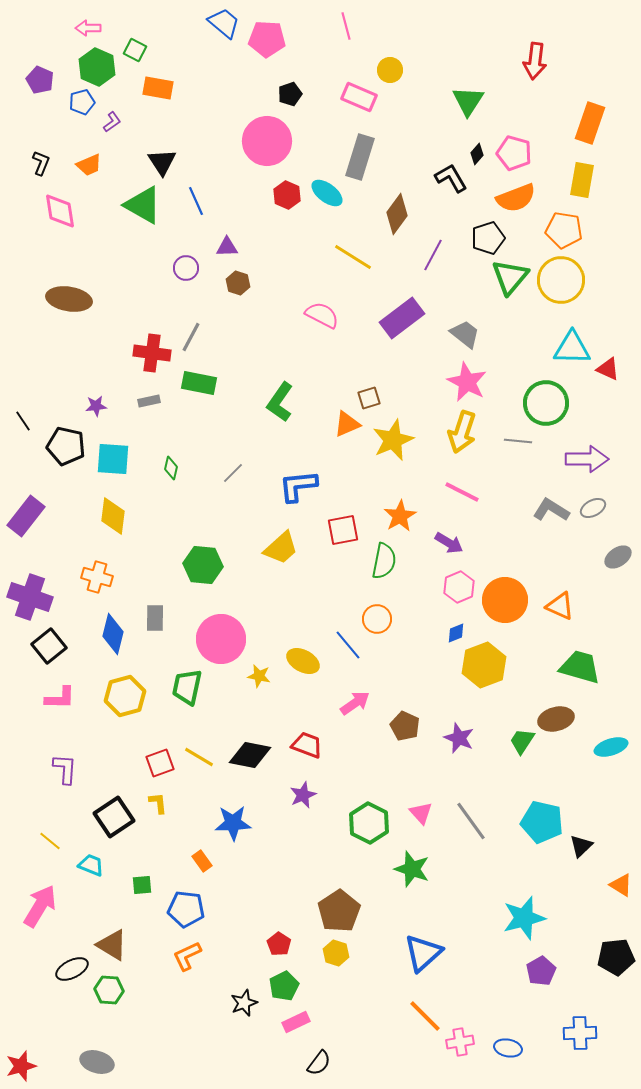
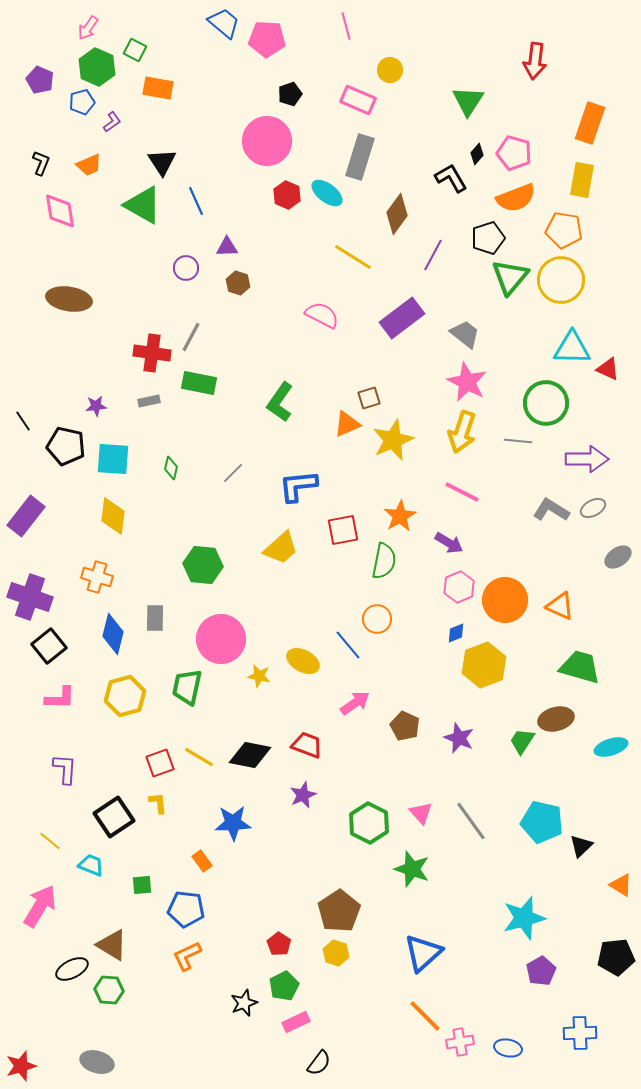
pink arrow at (88, 28): rotated 55 degrees counterclockwise
pink rectangle at (359, 97): moved 1 px left, 3 px down
